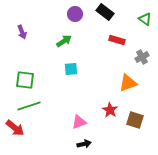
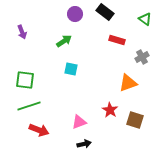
cyan square: rotated 16 degrees clockwise
red arrow: moved 24 px right, 2 px down; rotated 18 degrees counterclockwise
